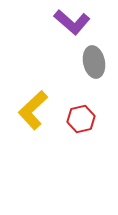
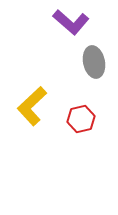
purple L-shape: moved 1 px left
yellow L-shape: moved 1 px left, 4 px up
